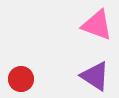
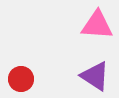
pink triangle: rotated 16 degrees counterclockwise
